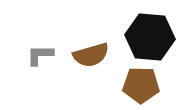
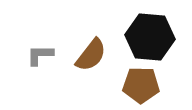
brown semicircle: rotated 36 degrees counterclockwise
